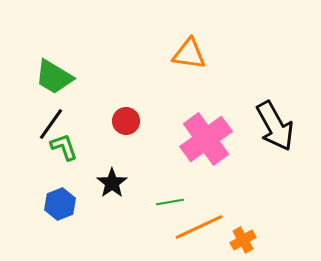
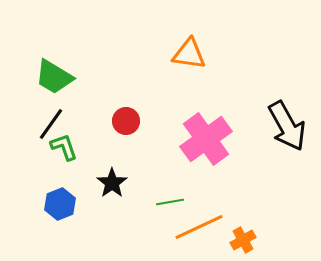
black arrow: moved 12 px right
